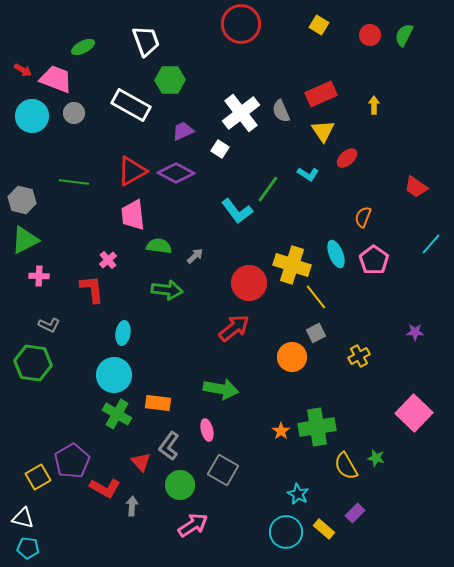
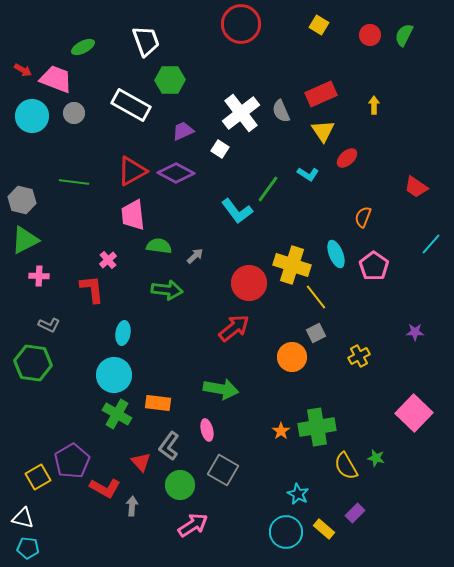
pink pentagon at (374, 260): moved 6 px down
